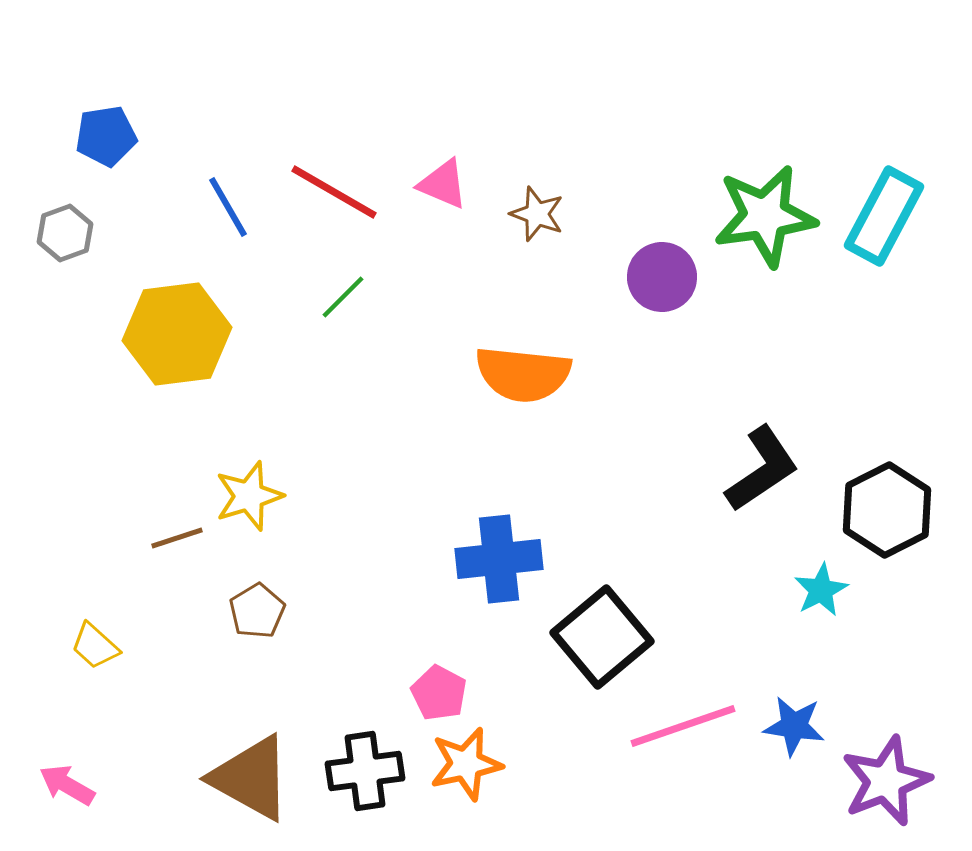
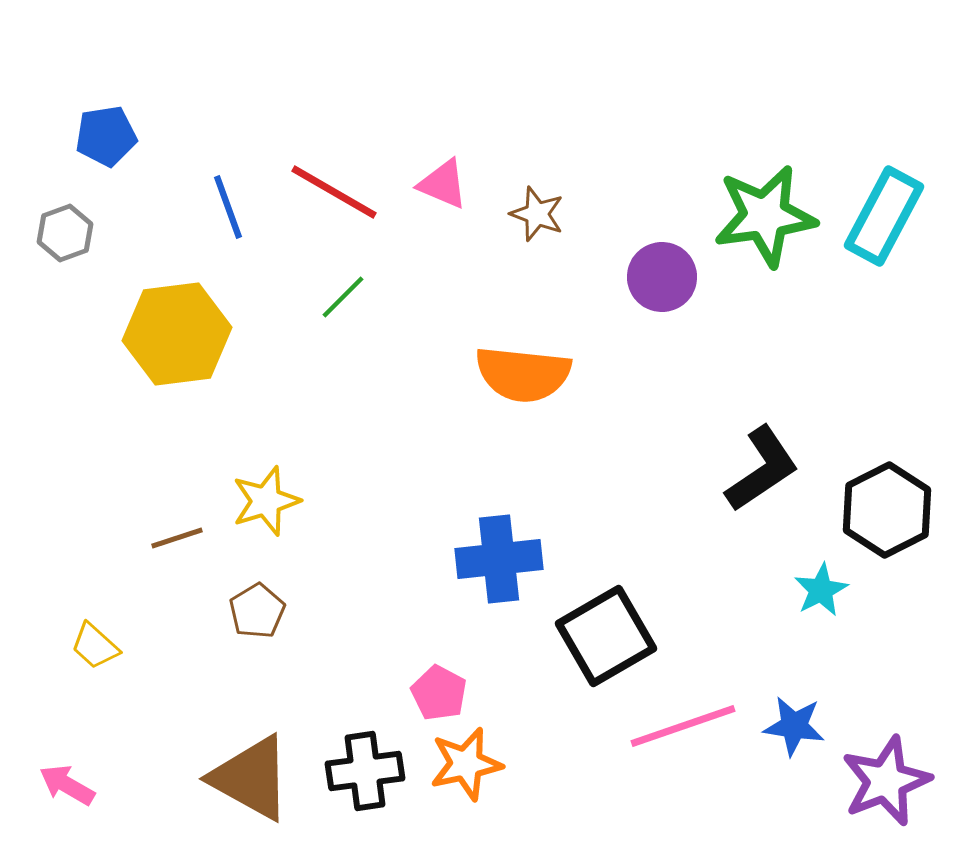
blue line: rotated 10 degrees clockwise
yellow star: moved 17 px right, 5 px down
black square: moved 4 px right, 1 px up; rotated 10 degrees clockwise
